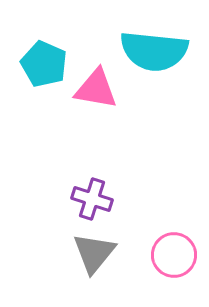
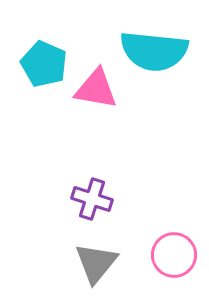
gray triangle: moved 2 px right, 10 px down
